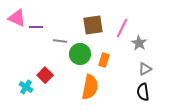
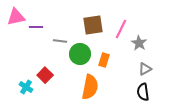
pink triangle: moved 1 px left, 1 px up; rotated 36 degrees counterclockwise
pink line: moved 1 px left, 1 px down
